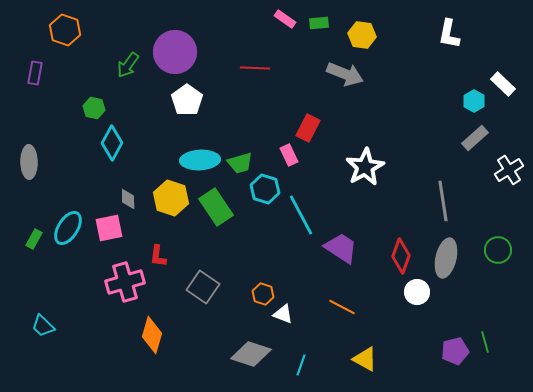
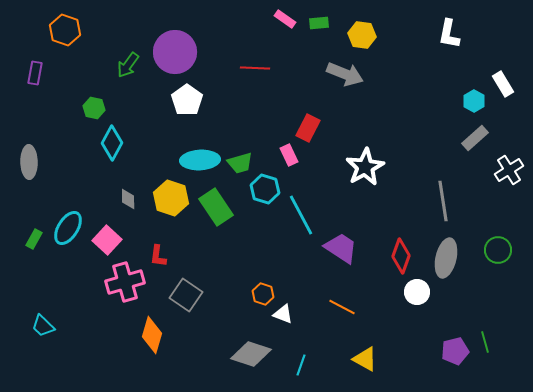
white rectangle at (503, 84): rotated 15 degrees clockwise
pink square at (109, 228): moved 2 px left, 12 px down; rotated 36 degrees counterclockwise
gray square at (203, 287): moved 17 px left, 8 px down
